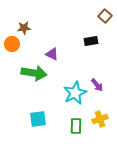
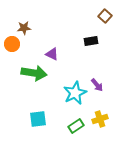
green rectangle: rotated 56 degrees clockwise
